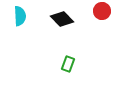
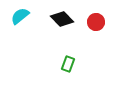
red circle: moved 6 px left, 11 px down
cyan semicircle: rotated 126 degrees counterclockwise
